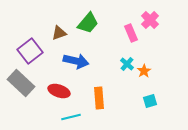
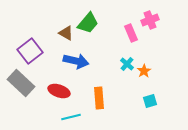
pink cross: rotated 24 degrees clockwise
brown triangle: moved 7 px right; rotated 49 degrees clockwise
